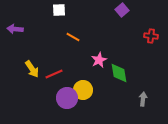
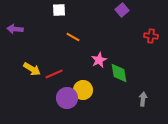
yellow arrow: rotated 24 degrees counterclockwise
